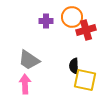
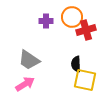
black semicircle: moved 2 px right, 2 px up
pink arrow: rotated 60 degrees clockwise
